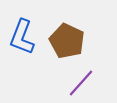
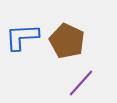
blue L-shape: rotated 66 degrees clockwise
